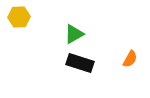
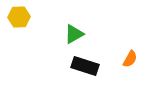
black rectangle: moved 5 px right, 3 px down
